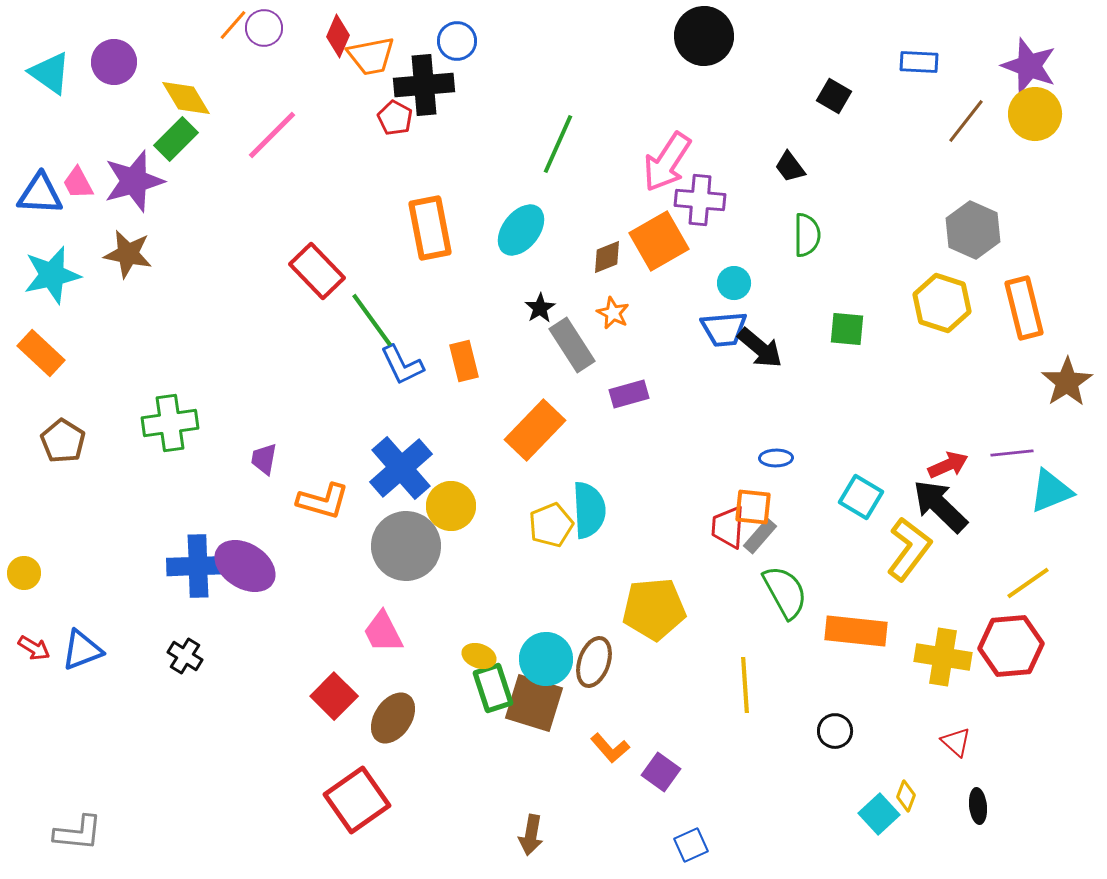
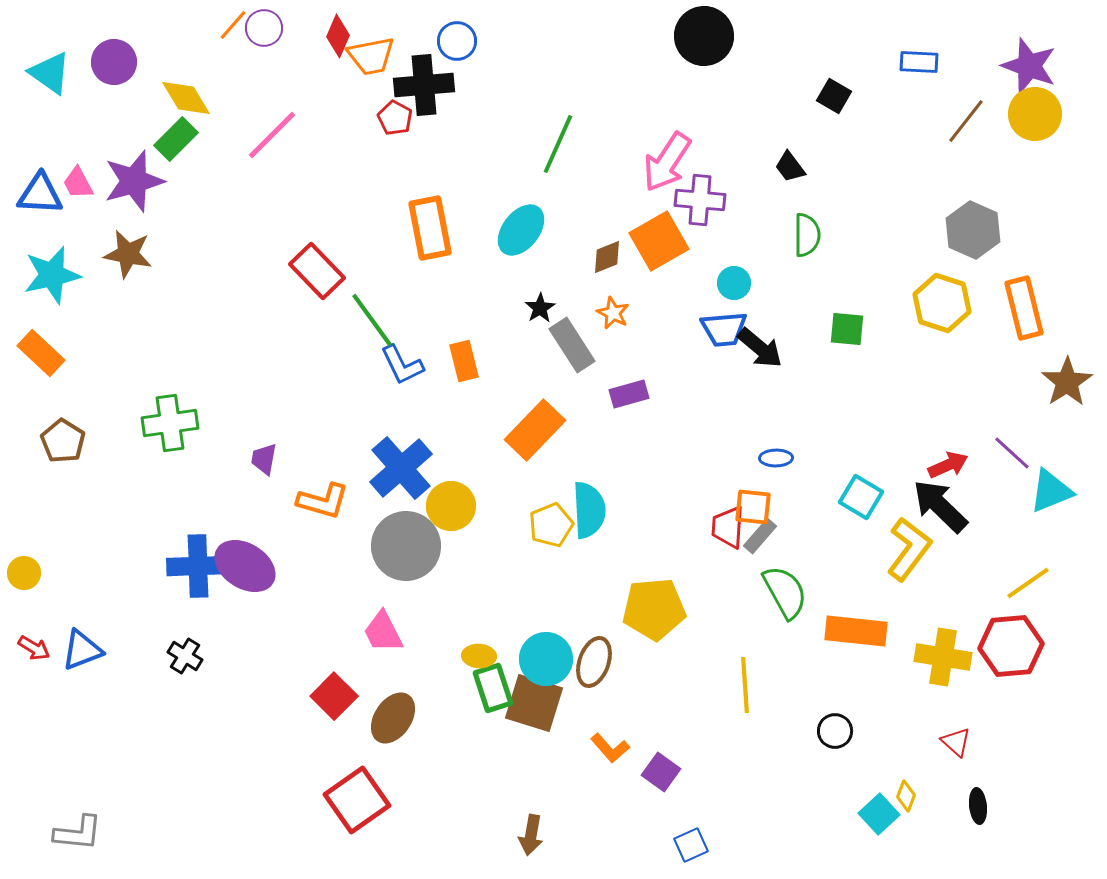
purple line at (1012, 453): rotated 48 degrees clockwise
yellow ellipse at (479, 656): rotated 16 degrees counterclockwise
